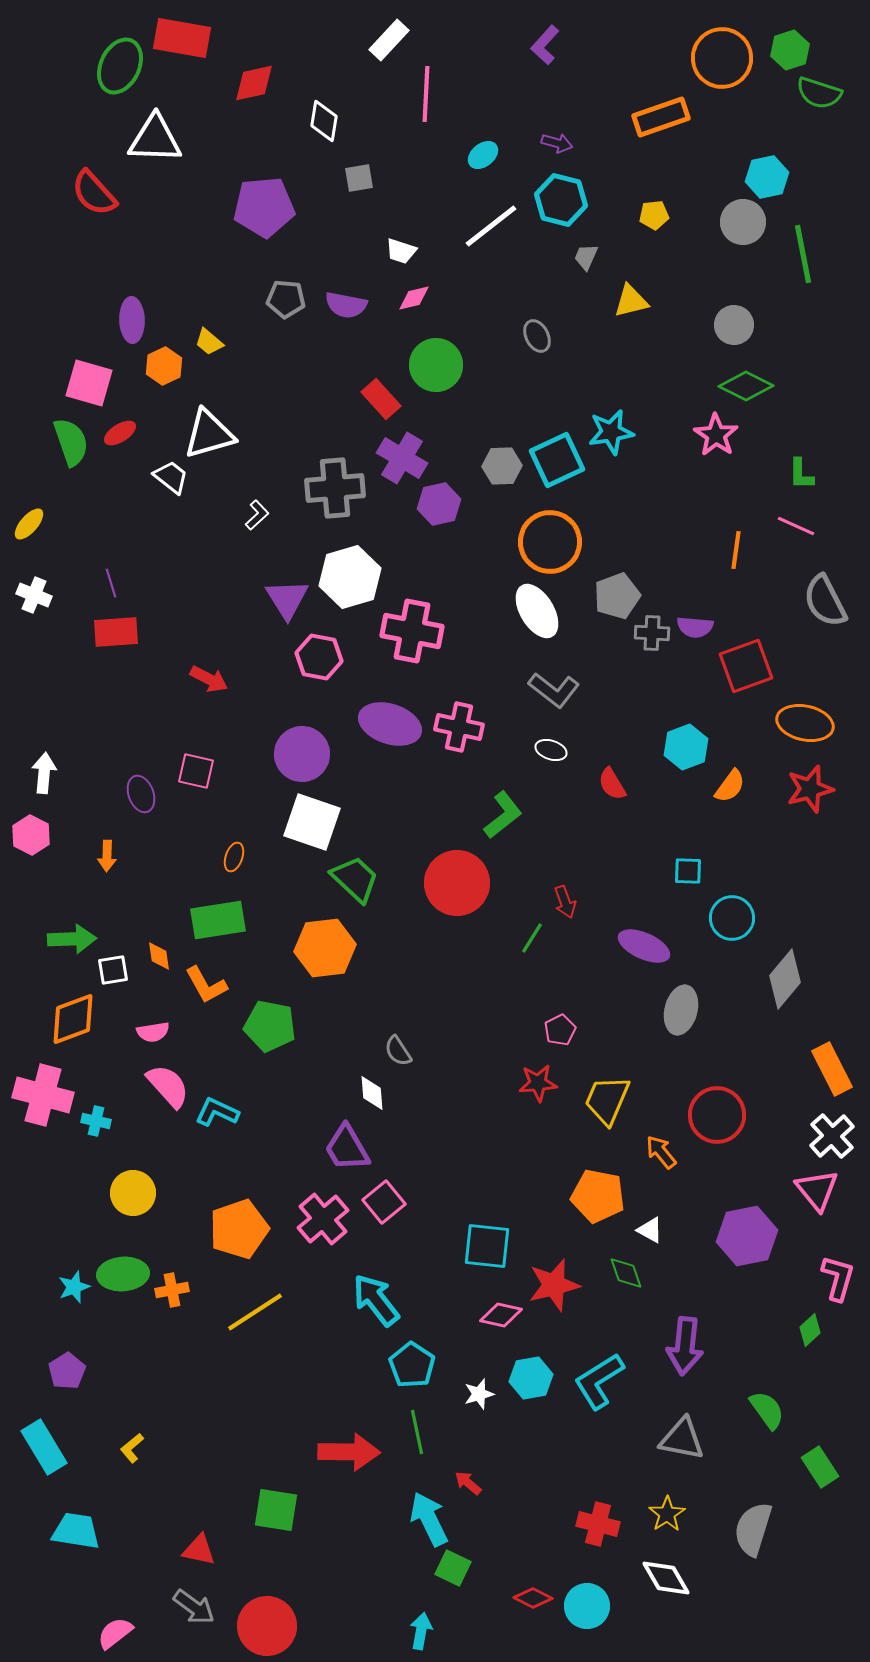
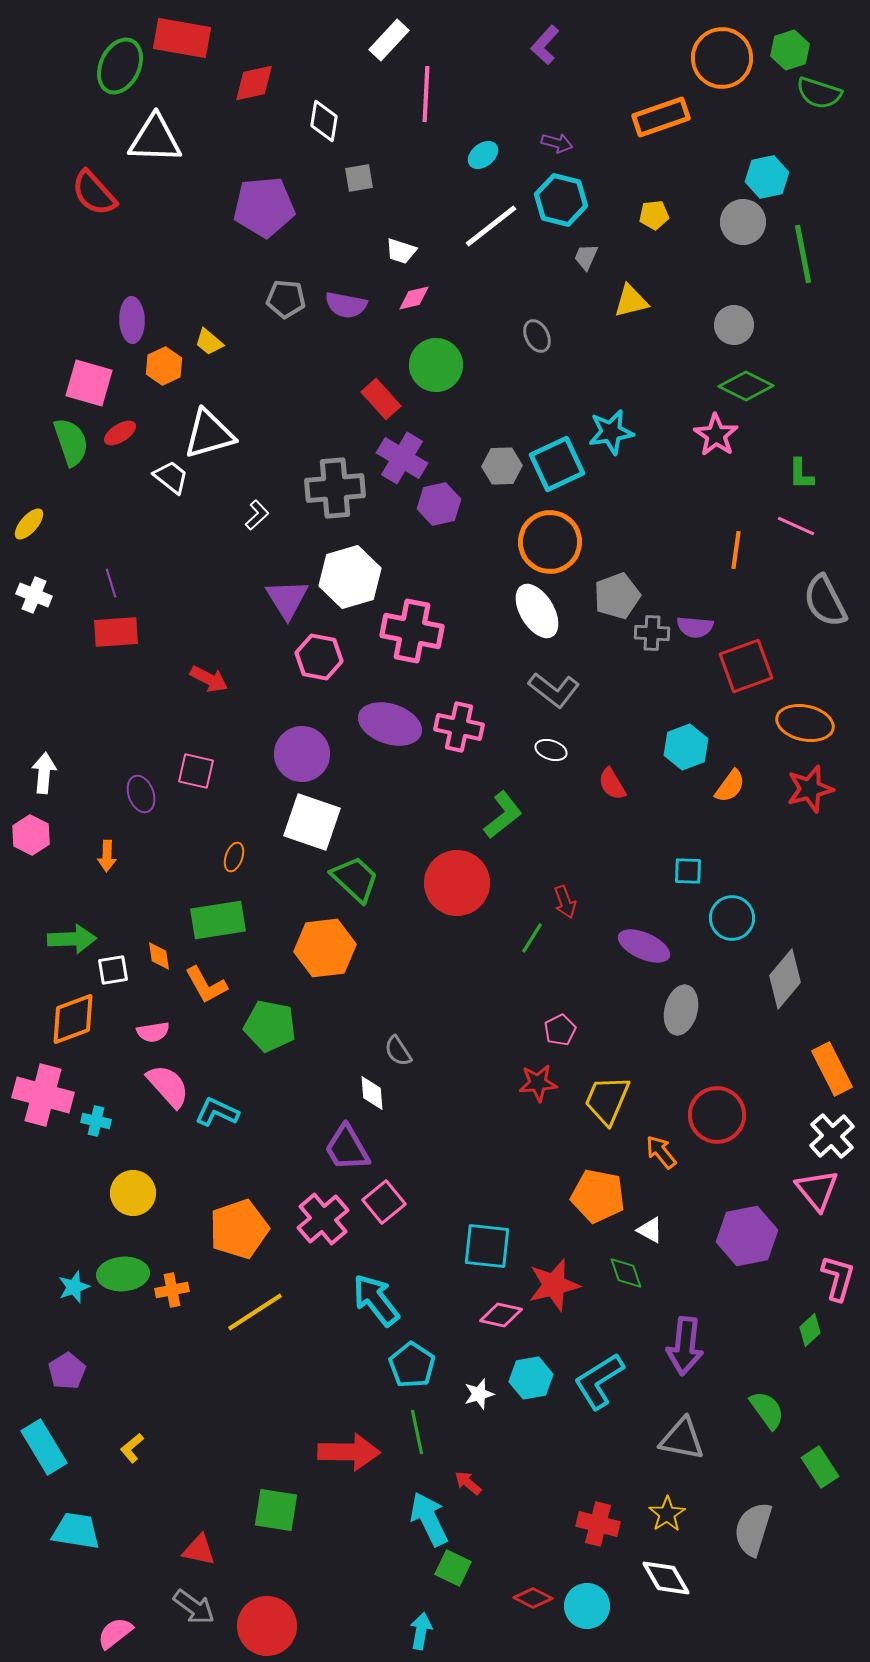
cyan square at (557, 460): moved 4 px down
